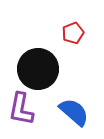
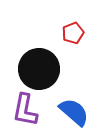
black circle: moved 1 px right
purple L-shape: moved 4 px right, 1 px down
